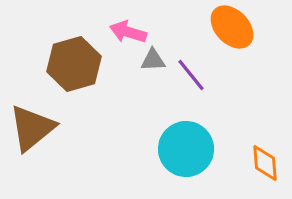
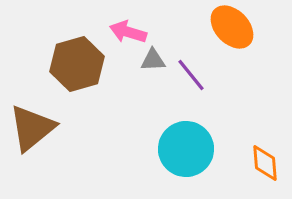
brown hexagon: moved 3 px right
